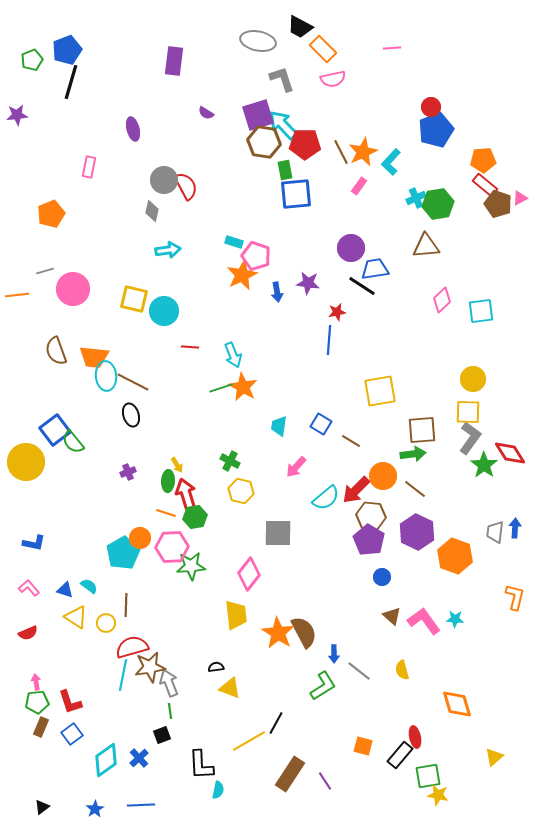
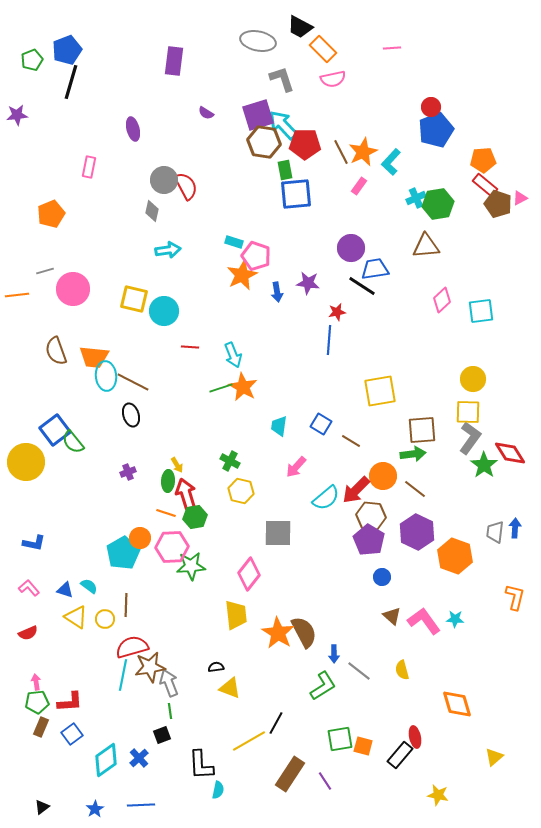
yellow circle at (106, 623): moved 1 px left, 4 px up
red L-shape at (70, 702): rotated 76 degrees counterclockwise
green square at (428, 776): moved 88 px left, 37 px up
